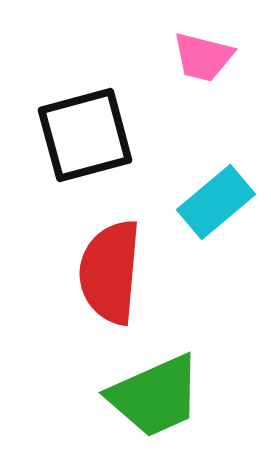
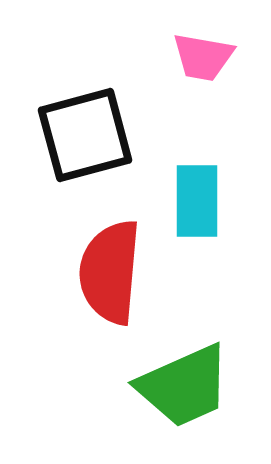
pink trapezoid: rotated 4 degrees counterclockwise
cyan rectangle: moved 19 px left, 1 px up; rotated 50 degrees counterclockwise
green trapezoid: moved 29 px right, 10 px up
